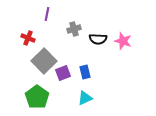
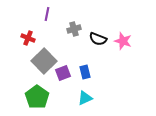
black semicircle: rotated 18 degrees clockwise
